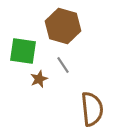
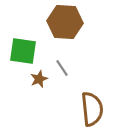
brown hexagon: moved 2 px right, 4 px up; rotated 12 degrees counterclockwise
gray line: moved 1 px left, 3 px down
